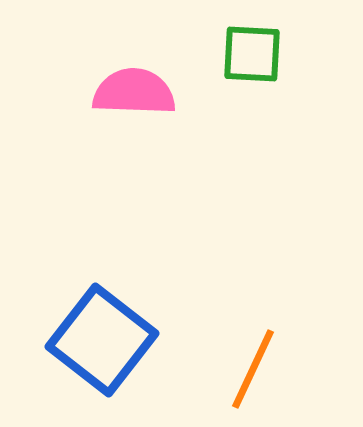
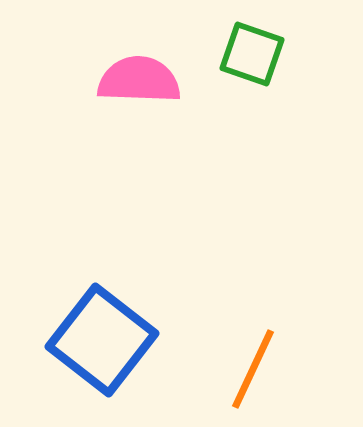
green square: rotated 16 degrees clockwise
pink semicircle: moved 5 px right, 12 px up
